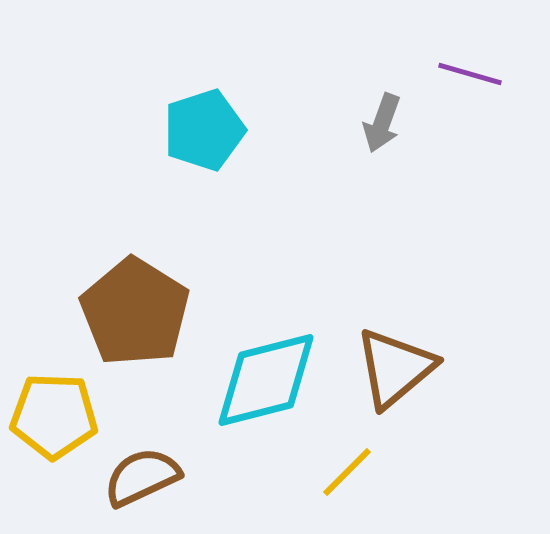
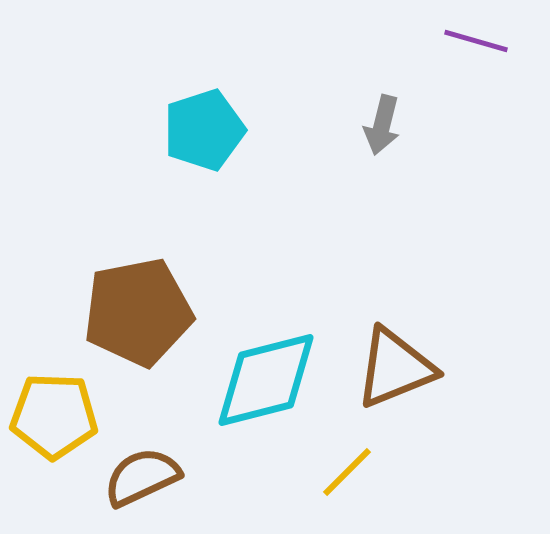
purple line: moved 6 px right, 33 px up
gray arrow: moved 2 px down; rotated 6 degrees counterclockwise
brown pentagon: moved 3 px right; rotated 29 degrees clockwise
brown triangle: rotated 18 degrees clockwise
